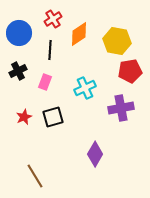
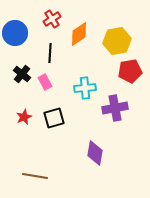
red cross: moved 1 px left
blue circle: moved 4 px left
yellow hexagon: rotated 20 degrees counterclockwise
black line: moved 3 px down
black cross: moved 4 px right, 3 px down; rotated 24 degrees counterclockwise
pink rectangle: rotated 49 degrees counterclockwise
cyan cross: rotated 20 degrees clockwise
purple cross: moved 6 px left
black square: moved 1 px right, 1 px down
purple diamond: moved 1 px up; rotated 20 degrees counterclockwise
brown line: rotated 50 degrees counterclockwise
